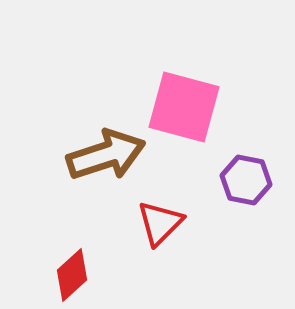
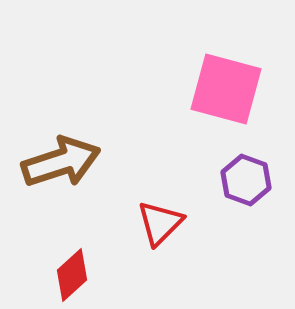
pink square: moved 42 px right, 18 px up
brown arrow: moved 45 px left, 7 px down
purple hexagon: rotated 9 degrees clockwise
